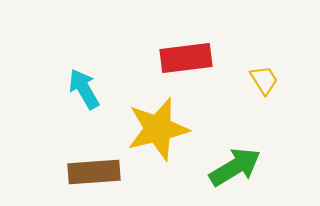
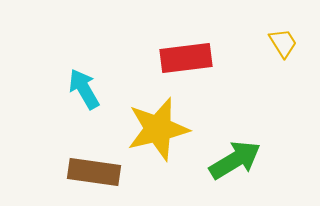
yellow trapezoid: moved 19 px right, 37 px up
green arrow: moved 7 px up
brown rectangle: rotated 12 degrees clockwise
